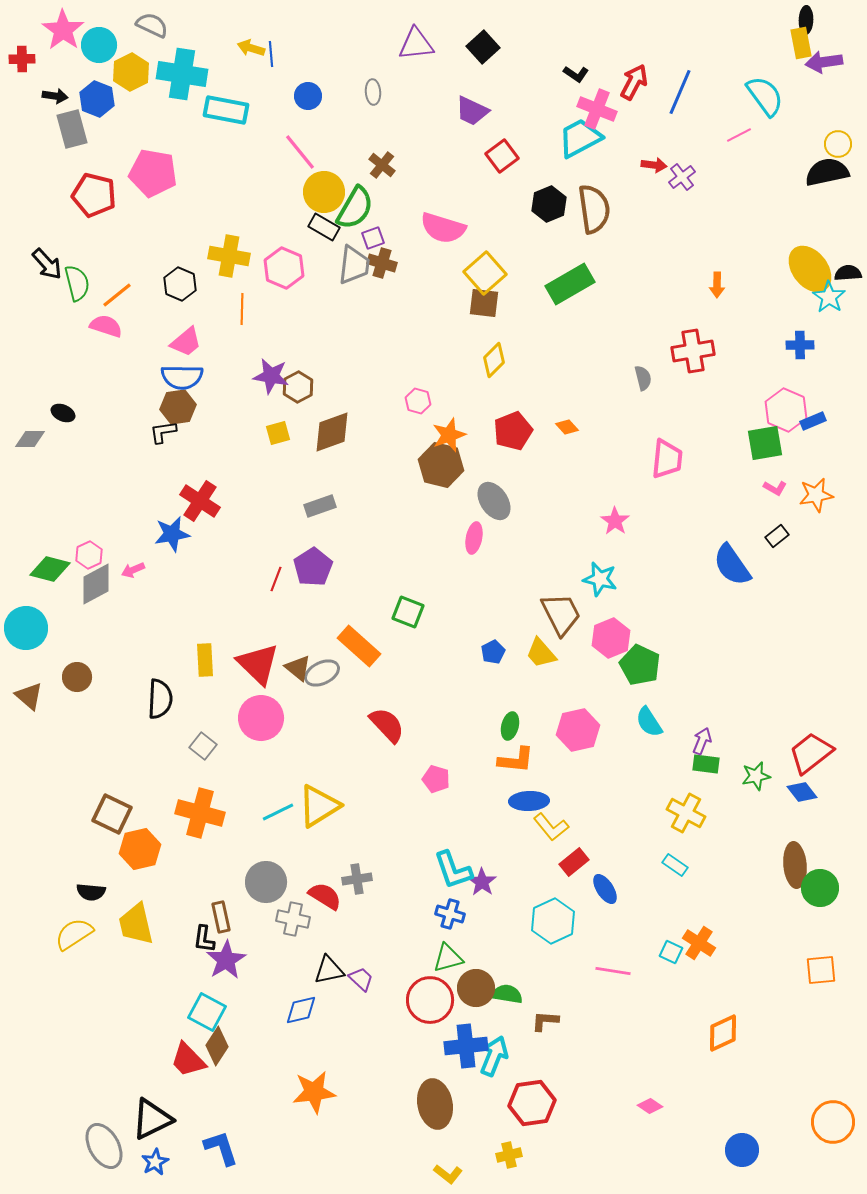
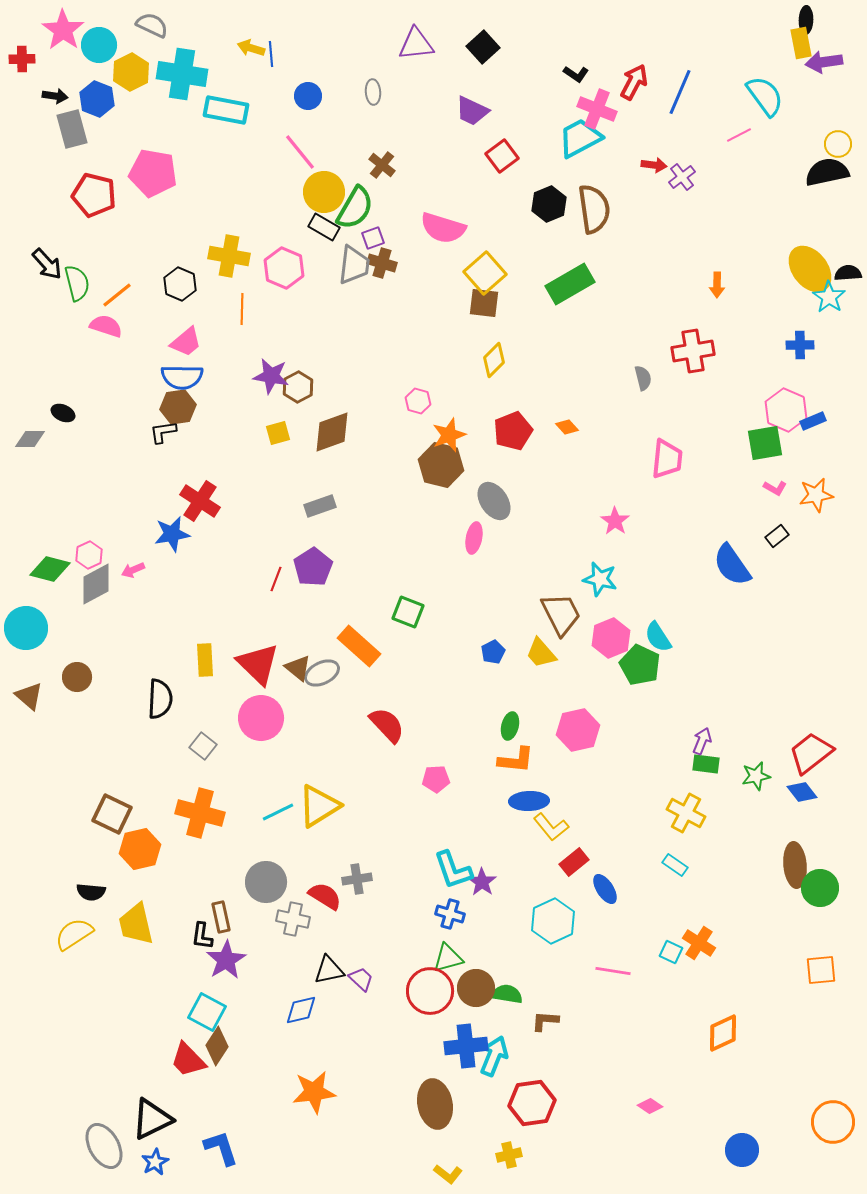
cyan semicircle at (649, 722): moved 9 px right, 85 px up
pink pentagon at (436, 779): rotated 20 degrees counterclockwise
black L-shape at (204, 939): moved 2 px left, 3 px up
red circle at (430, 1000): moved 9 px up
